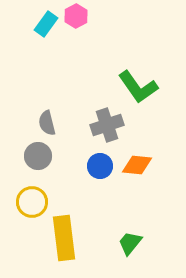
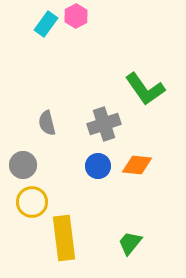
green L-shape: moved 7 px right, 2 px down
gray cross: moved 3 px left, 1 px up
gray circle: moved 15 px left, 9 px down
blue circle: moved 2 px left
